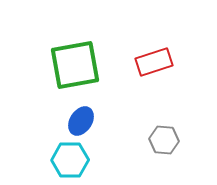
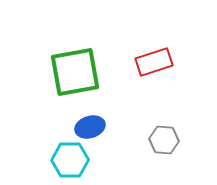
green square: moved 7 px down
blue ellipse: moved 9 px right, 6 px down; rotated 40 degrees clockwise
